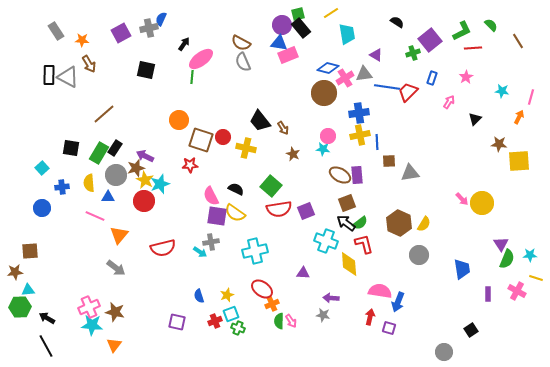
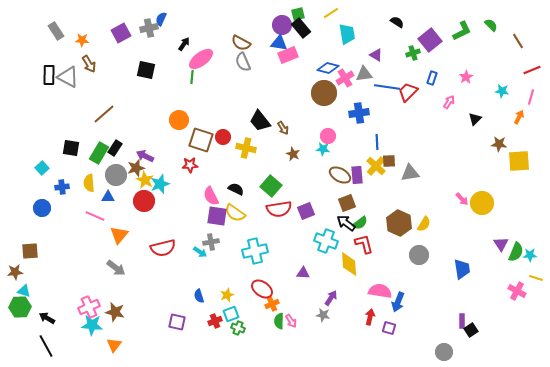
red line at (473, 48): moved 59 px right, 22 px down; rotated 18 degrees counterclockwise
yellow cross at (360, 135): moved 16 px right, 31 px down; rotated 36 degrees counterclockwise
green semicircle at (507, 259): moved 9 px right, 7 px up
cyan triangle at (28, 290): moved 4 px left, 1 px down; rotated 24 degrees clockwise
purple rectangle at (488, 294): moved 26 px left, 27 px down
purple arrow at (331, 298): rotated 119 degrees clockwise
